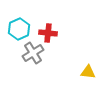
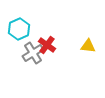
red cross: moved 1 px left, 12 px down; rotated 30 degrees clockwise
yellow triangle: moved 26 px up
